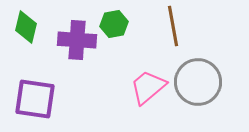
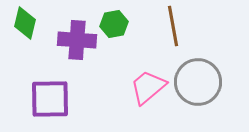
green diamond: moved 1 px left, 4 px up
purple square: moved 15 px right; rotated 9 degrees counterclockwise
